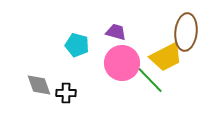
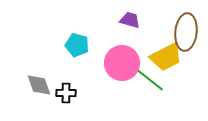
purple trapezoid: moved 14 px right, 12 px up
green line: rotated 8 degrees counterclockwise
